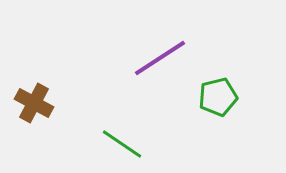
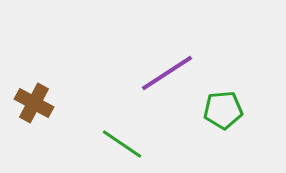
purple line: moved 7 px right, 15 px down
green pentagon: moved 5 px right, 13 px down; rotated 9 degrees clockwise
